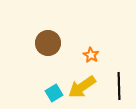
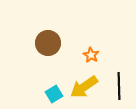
yellow arrow: moved 2 px right
cyan square: moved 1 px down
